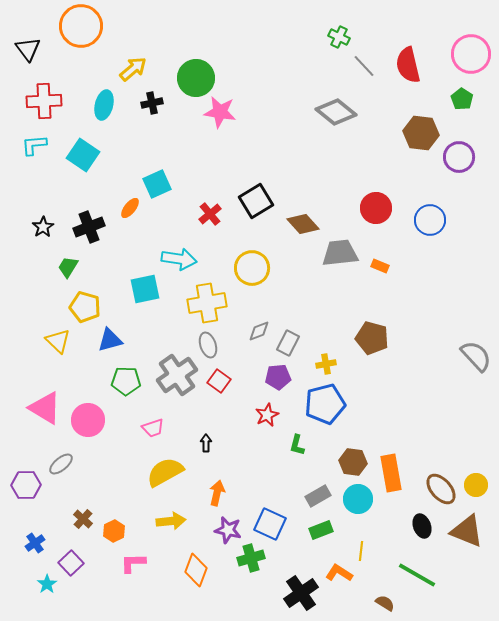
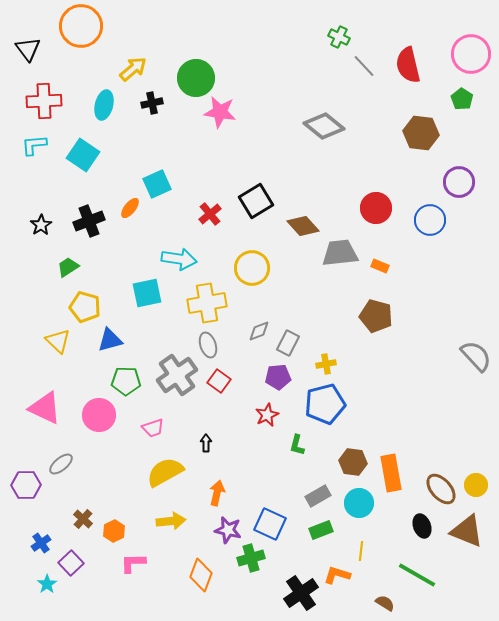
gray diamond at (336, 112): moved 12 px left, 14 px down
purple circle at (459, 157): moved 25 px down
brown diamond at (303, 224): moved 2 px down
black star at (43, 227): moved 2 px left, 2 px up
black cross at (89, 227): moved 6 px up
green trapezoid at (68, 267): rotated 25 degrees clockwise
cyan square at (145, 289): moved 2 px right, 4 px down
brown pentagon at (372, 338): moved 4 px right, 22 px up
pink triangle at (45, 408): rotated 6 degrees counterclockwise
pink circle at (88, 420): moved 11 px right, 5 px up
cyan circle at (358, 499): moved 1 px right, 4 px down
blue cross at (35, 543): moved 6 px right
orange diamond at (196, 570): moved 5 px right, 5 px down
orange L-shape at (339, 573): moved 2 px left, 2 px down; rotated 16 degrees counterclockwise
